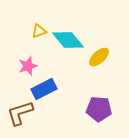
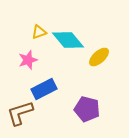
yellow triangle: moved 1 px down
pink star: moved 6 px up
purple pentagon: moved 12 px left; rotated 10 degrees clockwise
